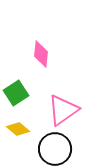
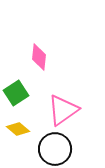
pink diamond: moved 2 px left, 3 px down
